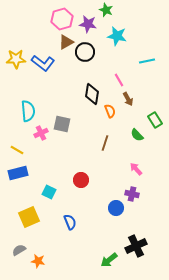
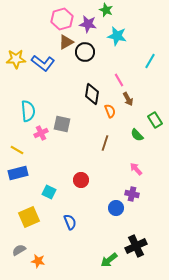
cyan line: moved 3 px right; rotated 49 degrees counterclockwise
